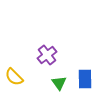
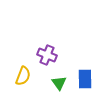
purple cross: rotated 30 degrees counterclockwise
yellow semicircle: moved 9 px right, 1 px up; rotated 114 degrees counterclockwise
